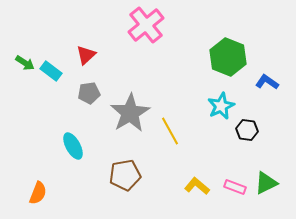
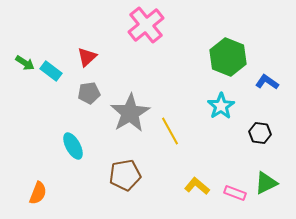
red triangle: moved 1 px right, 2 px down
cyan star: rotated 8 degrees counterclockwise
black hexagon: moved 13 px right, 3 px down
pink rectangle: moved 6 px down
